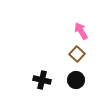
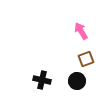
brown square: moved 9 px right, 5 px down; rotated 28 degrees clockwise
black circle: moved 1 px right, 1 px down
